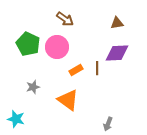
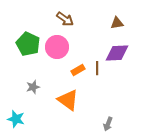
orange rectangle: moved 2 px right
